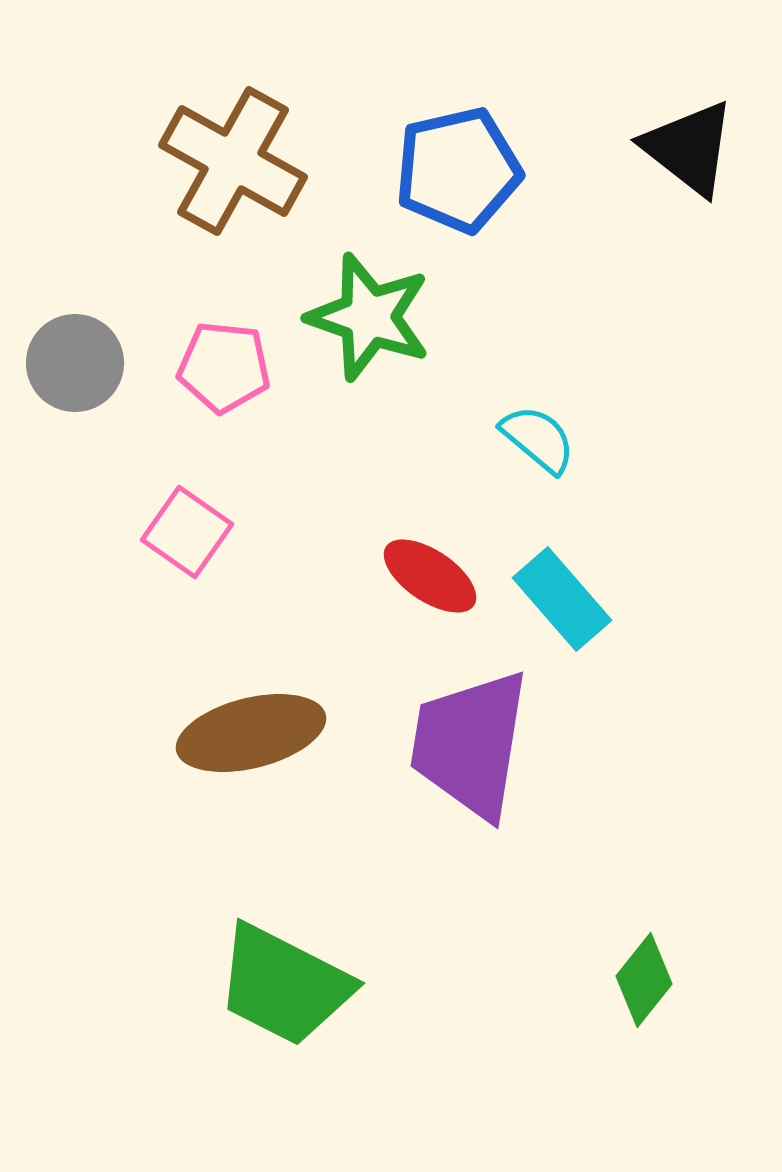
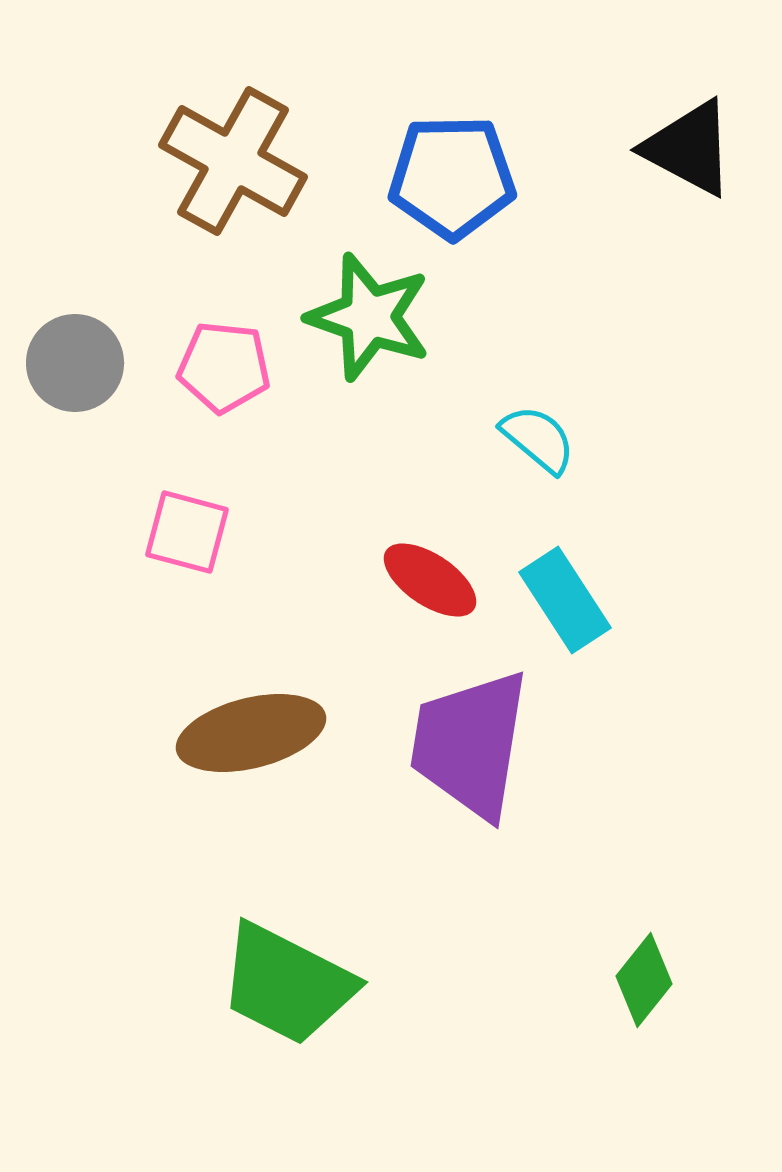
black triangle: rotated 10 degrees counterclockwise
blue pentagon: moved 6 px left, 7 px down; rotated 12 degrees clockwise
pink square: rotated 20 degrees counterclockwise
red ellipse: moved 4 px down
cyan rectangle: moved 3 px right, 1 px down; rotated 8 degrees clockwise
green trapezoid: moved 3 px right, 1 px up
